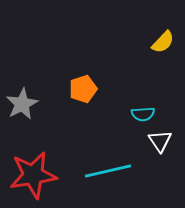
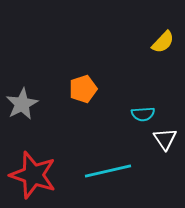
white triangle: moved 5 px right, 2 px up
red star: rotated 27 degrees clockwise
